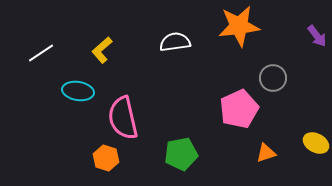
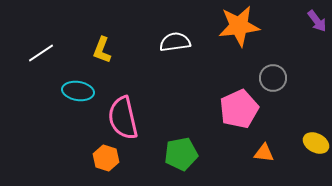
purple arrow: moved 15 px up
yellow L-shape: rotated 28 degrees counterclockwise
orange triangle: moved 2 px left; rotated 25 degrees clockwise
